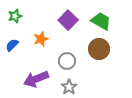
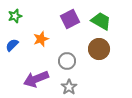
purple square: moved 2 px right, 1 px up; rotated 18 degrees clockwise
